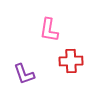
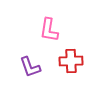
purple L-shape: moved 6 px right, 7 px up
